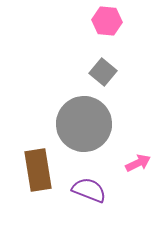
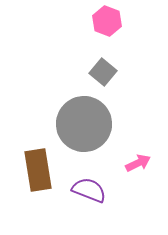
pink hexagon: rotated 16 degrees clockwise
